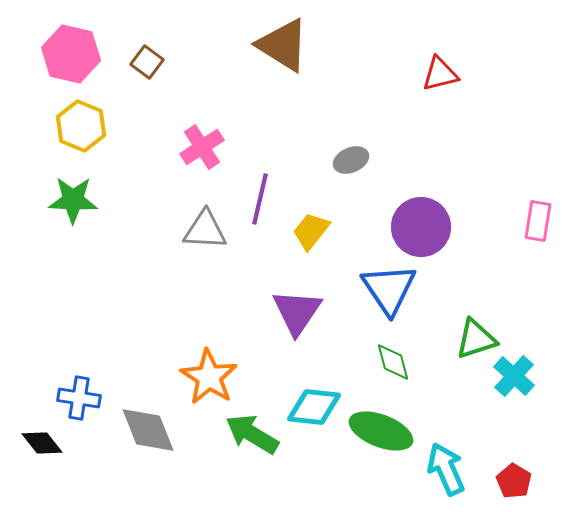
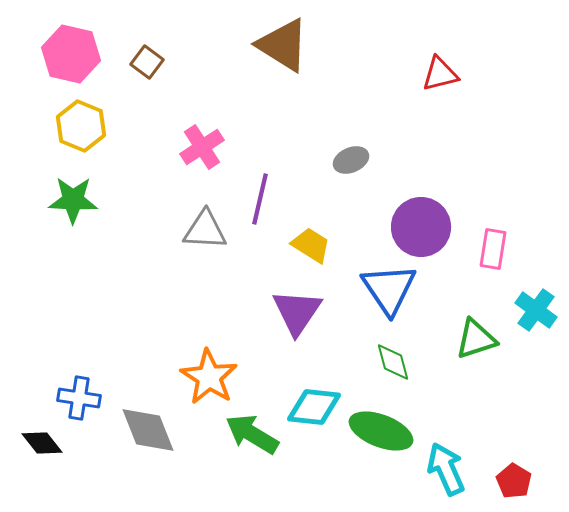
pink rectangle: moved 45 px left, 28 px down
yellow trapezoid: moved 14 px down; rotated 84 degrees clockwise
cyan cross: moved 22 px right, 66 px up; rotated 6 degrees counterclockwise
